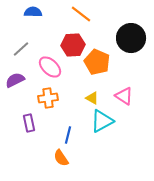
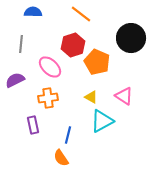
red hexagon: rotated 15 degrees counterclockwise
gray line: moved 5 px up; rotated 42 degrees counterclockwise
yellow triangle: moved 1 px left, 1 px up
purple rectangle: moved 4 px right, 2 px down
